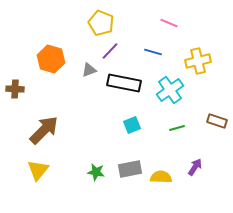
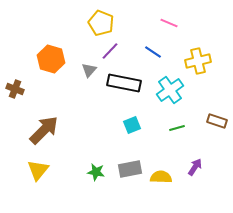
blue line: rotated 18 degrees clockwise
gray triangle: rotated 28 degrees counterclockwise
brown cross: rotated 18 degrees clockwise
